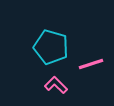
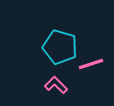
cyan pentagon: moved 9 px right
